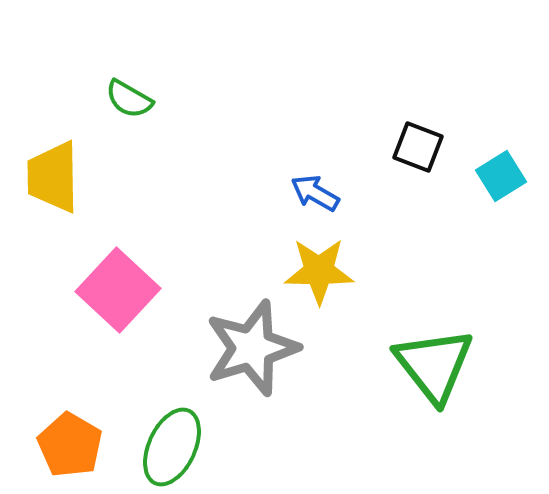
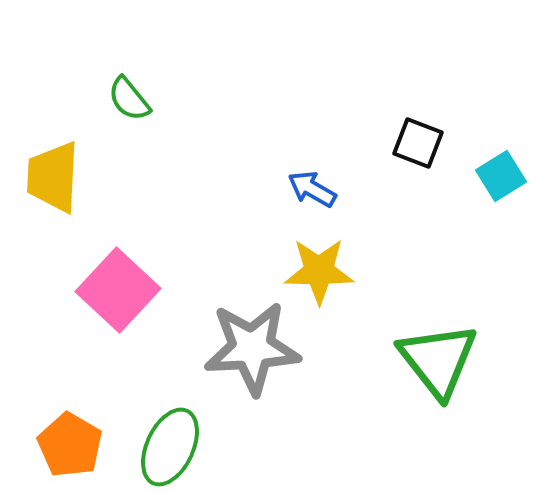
green semicircle: rotated 21 degrees clockwise
black square: moved 4 px up
yellow trapezoid: rotated 4 degrees clockwise
blue arrow: moved 3 px left, 4 px up
gray star: rotated 14 degrees clockwise
green triangle: moved 4 px right, 5 px up
green ellipse: moved 2 px left
